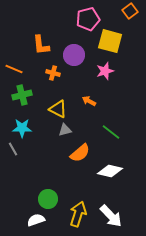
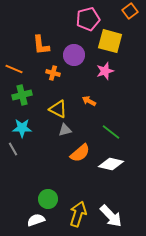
white diamond: moved 1 px right, 7 px up
